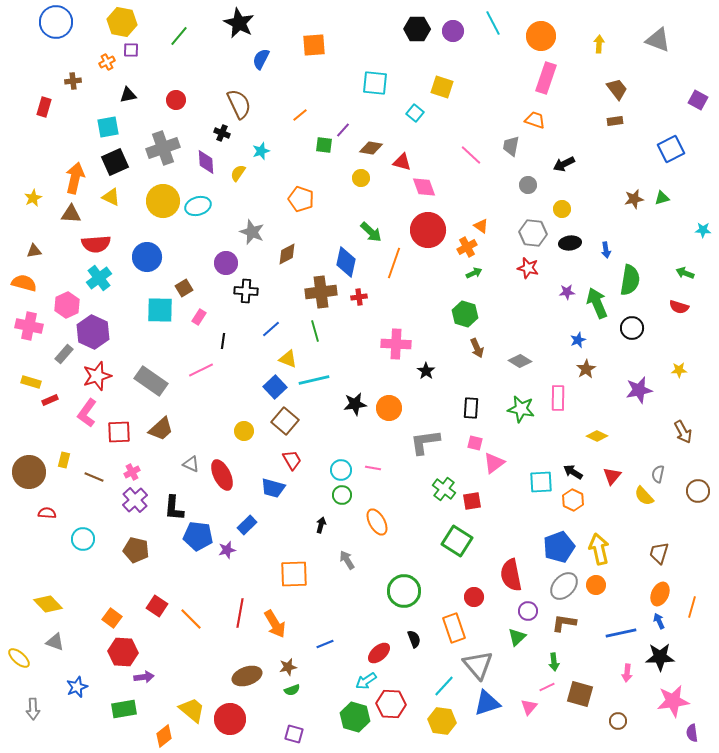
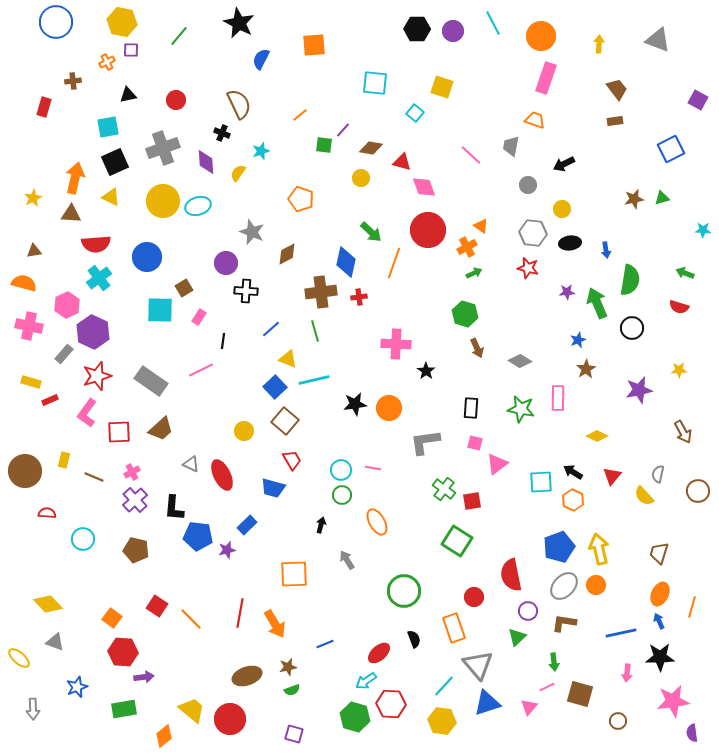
pink triangle at (494, 463): moved 3 px right, 1 px down
brown circle at (29, 472): moved 4 px left, 1 px up
